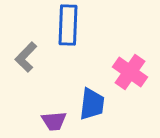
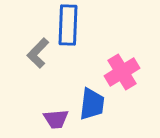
gray L-shape: moved 12 px right, 4 px up
pink cross: moved 8 px left; rotated 24 degrees clockwise
purple trapezoid: moved 2 px right, 2 px up
